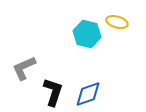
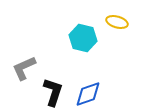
cyan hexagon: moved 4 px left, 4 px down
